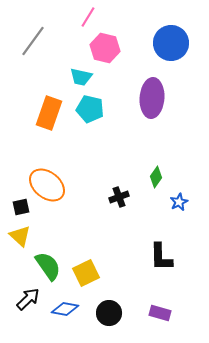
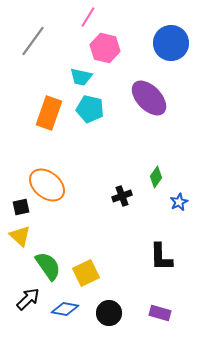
purple ellipse: moved 3 px left; rotated 48 degrees counterclockwise
black cross: moved 3 px right, 1 px up
